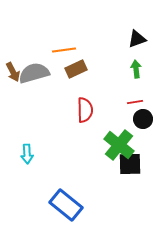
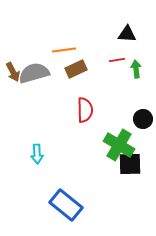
black triangle: moved 10 px left, 5 px up; rotated 24 degrees clockwise
red line: moved 18 px left, 42 px up
green cross: rotated 8 degrees counterclockwise
cyan arrow: moved 10 px right
